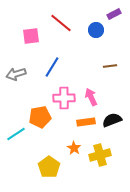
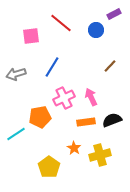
brown line: rotated 40 degrees counterclockwise
pink cross: rotated 25 degrees counterclockwise
